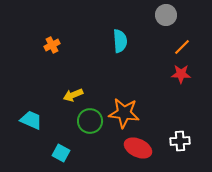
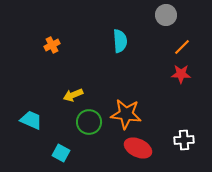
orange star: moved 2 px right, 1 px down
green circle: moved 1 px left, 1 px down
white cross: moved 4 px right, 1 px up
